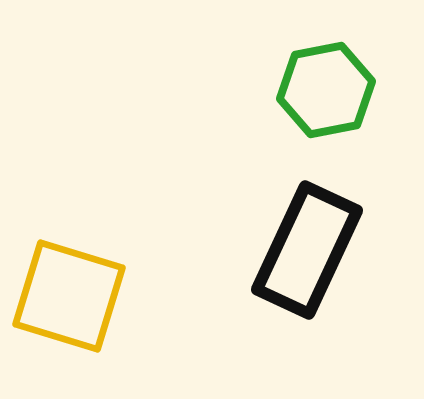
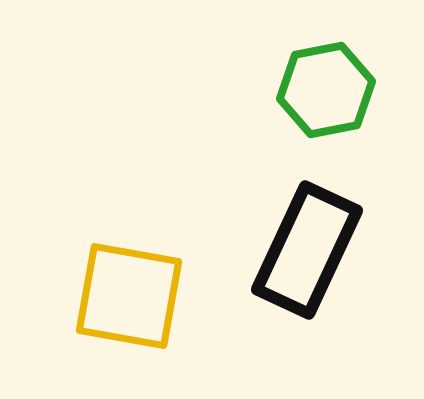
yellow square: moved 60 px right; rotated 7 degrees counterclockwise
